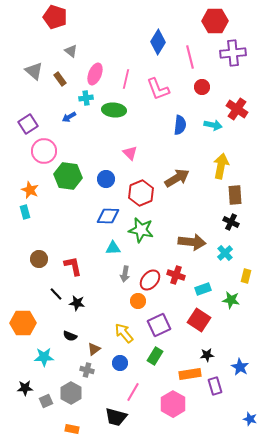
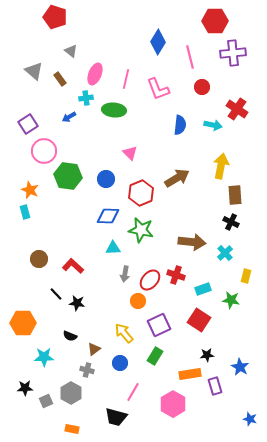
red L-shape at (73, 266): rotated 35 degrees counterclockwise
